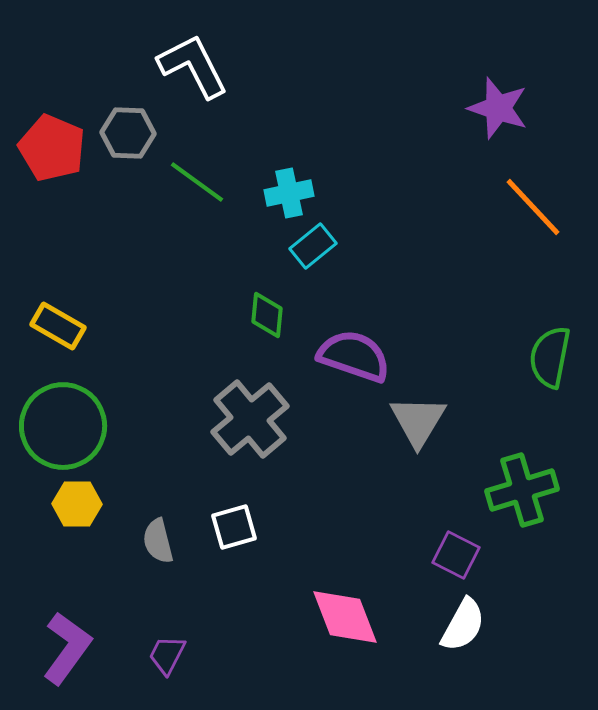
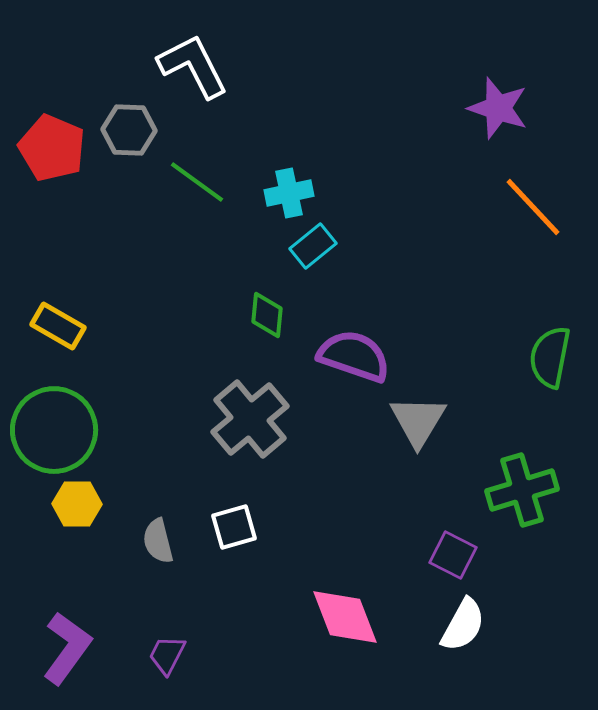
gray hexagon: moved 1 px right, 3 px up
green circle: moved 9 px left, 4 px down
purple square: moved 3 px left
